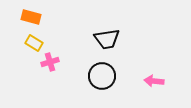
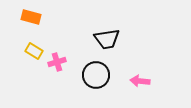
yellow rectangle: moved 8 px down
pink cross: moved 7 px right
black circle: moved 6 px left, 1 px up
pink arrow: moved 14 px left
